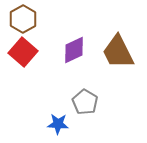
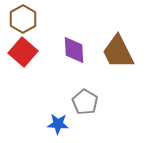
purple diamond: rotated 68 degrees counterclockwise
